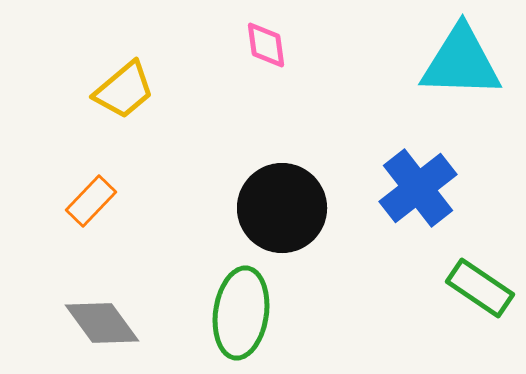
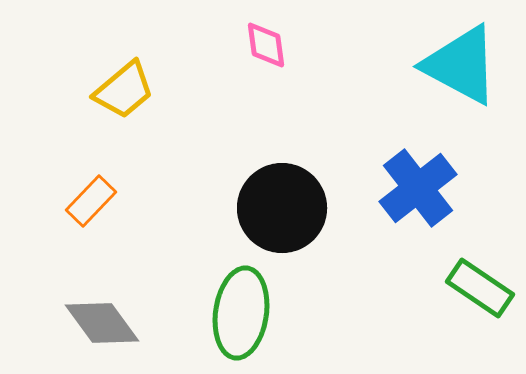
cyan triangle: moved 3 px down; rotated 26 degrees clockwise
